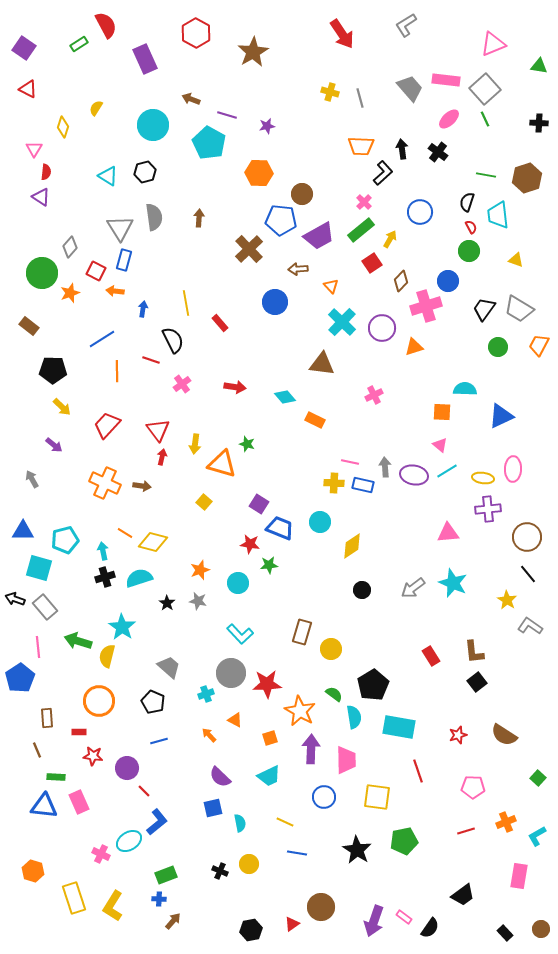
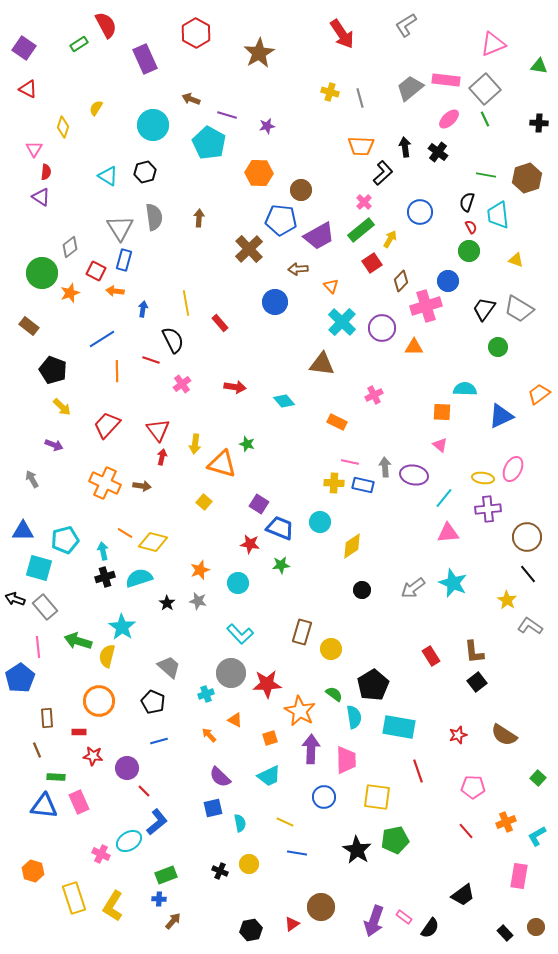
brown star at (253, 52): moved 6 px right, 1 px down
gray trapezoid at (410, 88): rotated 88 degrees counterclockwise
black arrow at (402, 149): moved 3 px right, 2 px up
brown circle at (302, 194): moved 1 px left, 4 px up
gray diamond at (70, 247): rotated 10 degrees clockwise
orange trapezoid at (539, 345): moved 49 px down; rotated 25 degrees clockwise
orange triangle at (414, 347): rotated 18 degrees clockwise
black pentagon at (53, 370): rotated 20 degrees clockwise
cyan diamond at (285, 397): moved 1 px left, 4 px down
orange rectangle at (315, 420): moved 22 px right, 2 px down
purple arrow at (54, 445): rotated 18 degrees counterclockwise
pink ellipse at (513, 469): rotated 25 degrees clockwise
cyan line at (447, 471): moved 3 px left, 27 px down; rotated 20 degrees counterclockwise
green star at (269, 565): moved 12 px right
red line at (466, 831): rotated 66 degrees clockwise
green pentagon at (404, 841): moved 9 px left, 1 px up
brown circle at (541, 929): moved 5 px left, 2 px up
